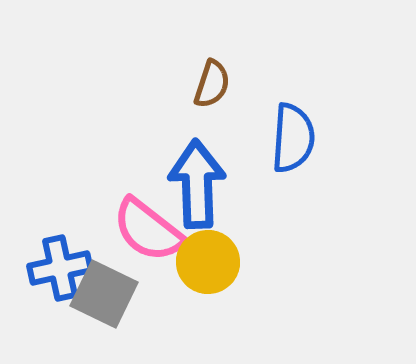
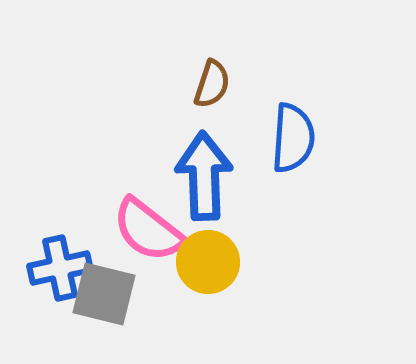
blue arrow: moved 7 px right, 8 px up
gray square: rotated 12 degrees counterclockwise
